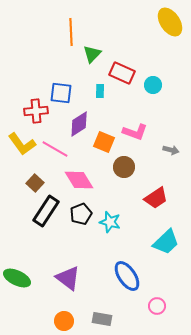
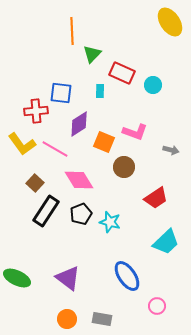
orange line: moved 1 px right, 1 px up
orange circle: moved 3 px right, 2 px up
